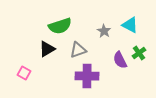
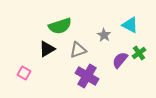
gray star: moved 4 px down
purple semicircle: rotated 66 degrees clockwise
purple cross: rotated 30 degrees clockwise
